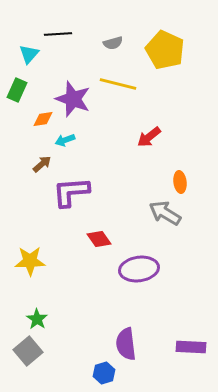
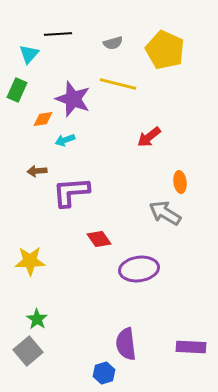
brown arrow: moved 5 px left, 7 px down; rotated 144 degrees counterclockwise
